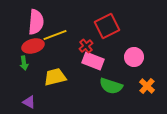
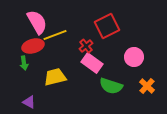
pink semicircle: moved 1 px right; rotated 35 degrees counterclockwise
pink rectangle: moved 1 px left, 2 px down; rotated 15 degrees clockwise
